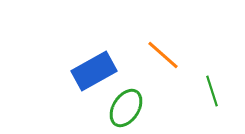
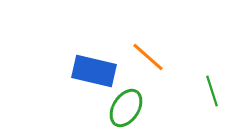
orange line: moved 15 px left, 2 px down
blue rectangle: rotated 42 degrees clockwise
